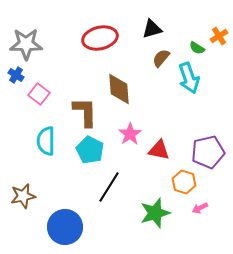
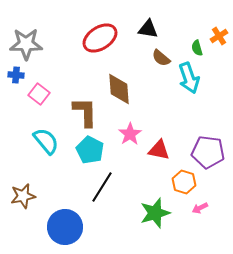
black triangle: moved 4 px left; rotated 25 degrees clockwise
red ellipse: rotated 20 degrees counterclockwise
green semicircle: rotated 42 degrees clockwise
brown semicircle: rotated 90 degrees counterclockwise
blue cross: rotated 28 degrees counterclockwise
cyan semicircle: rotated 140 degrees clockwise
purple pentagon: rotated 20 degrees clockwise
black line: moved 7 px left
